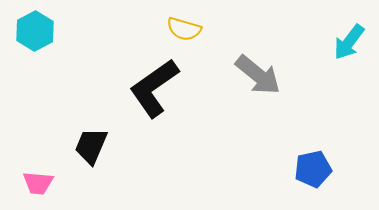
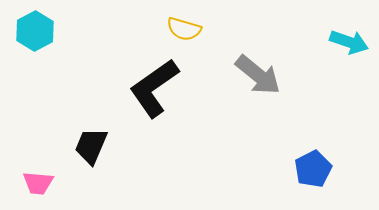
cyan arrow: rotated 108 degrees counterclockwise
blue pentagon: rotated 15 degrees counterclockwise
